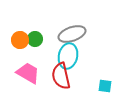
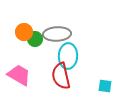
gray ellipse: moved 15 px left; rotated 16 degrees clockwise
orange circle: moved 4 px right, 8 px up
cyan ellipse: rotated 10 degrees counterclockwise
pink trapezoid: moved 9 px left, 2 px down
